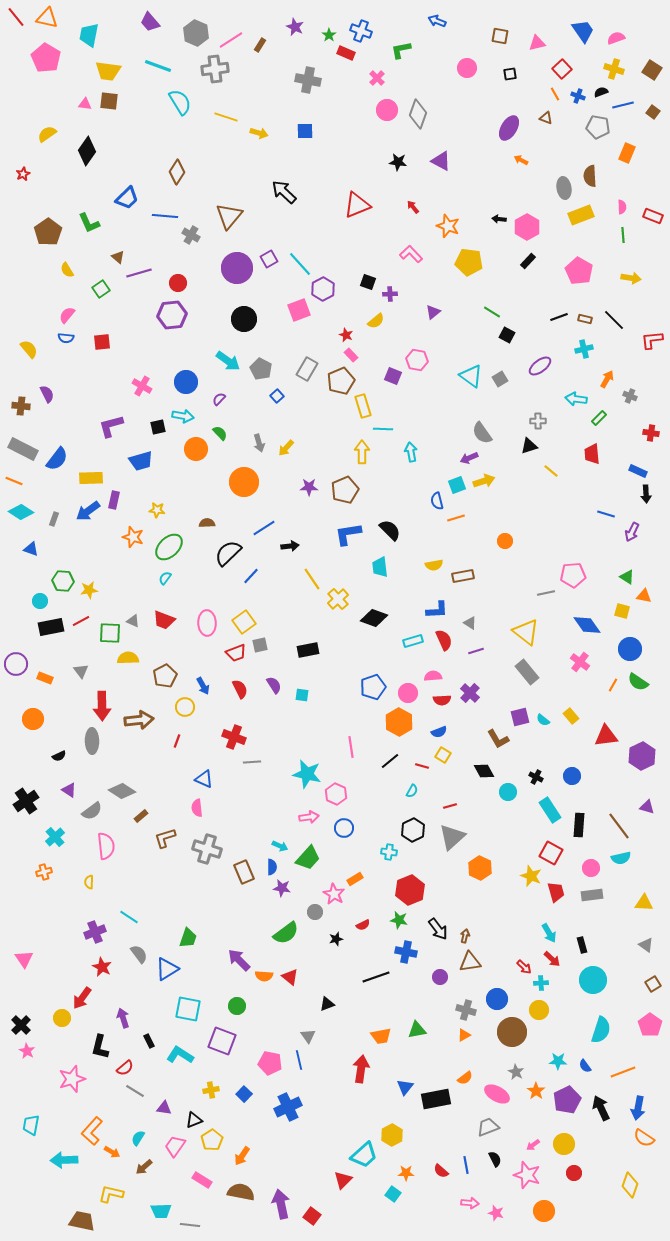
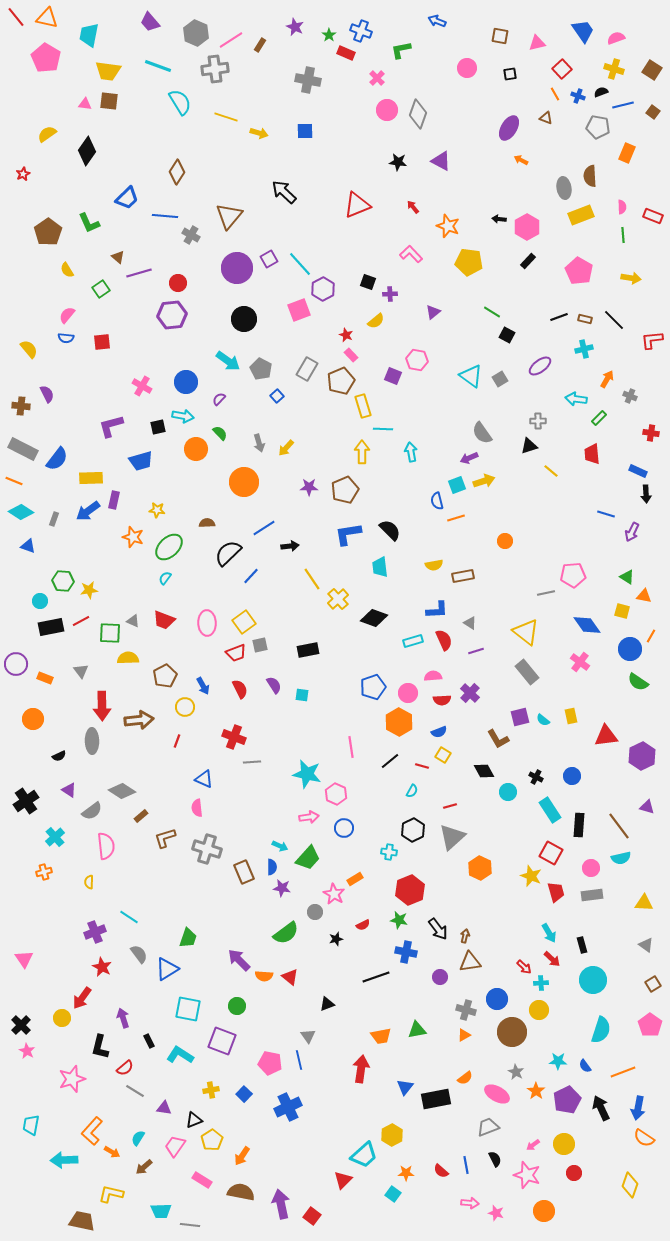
blue triangle at (31, 549): moved 3 px left, 3 px up
orange line at (613, 685): moved 38 px right, 49 px up
yellow rectangle at (571, 716): rotated 28 degrees clockwise
